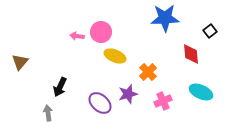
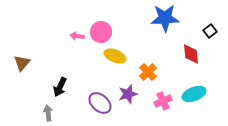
brown triangle: moved 2 px right, 1 px down
cyan ellipse: moved 7 px left, 2 px down; rotated 45 degrees counterclockwise
